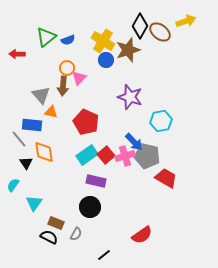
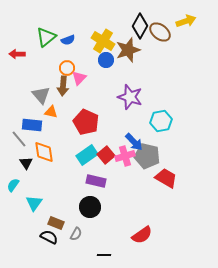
black line: rotated 40 degrees clockwise
